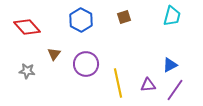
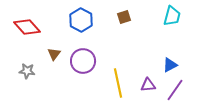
purple circle: moved 3 px left, 3 px up
